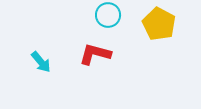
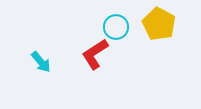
cyan circle: moved 8 px right, 12 px down
red L-shape: rotated 48 degrees counterclockwise
